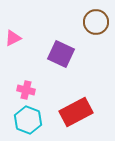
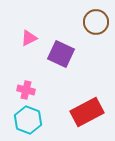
pink triangle: moved 16 px right
red rectangle: moved 11 px right
